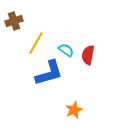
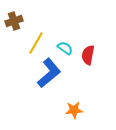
cyan semicircle: moved 1 px left, 2 px up
blue L-shape: rotated 24 degrees counterclockwise
orange star: rotated 18 degrees clockwise
